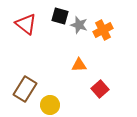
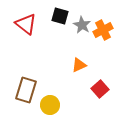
gray star: moved 3 px right; rotated 12 degrees clockwise
orange triangle: rotated 21 degrees counterclockwise
brown rectangle: moved 1 px right, 1 px down; rotated 15 degrees counterclockwise
